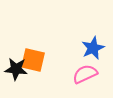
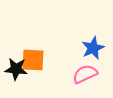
orange square: rotated 10 degrees counterclockwise
